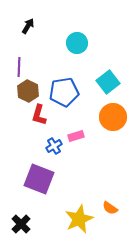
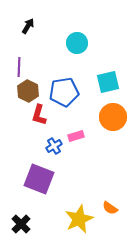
cyan square: rotated 25 degrees clockwise
